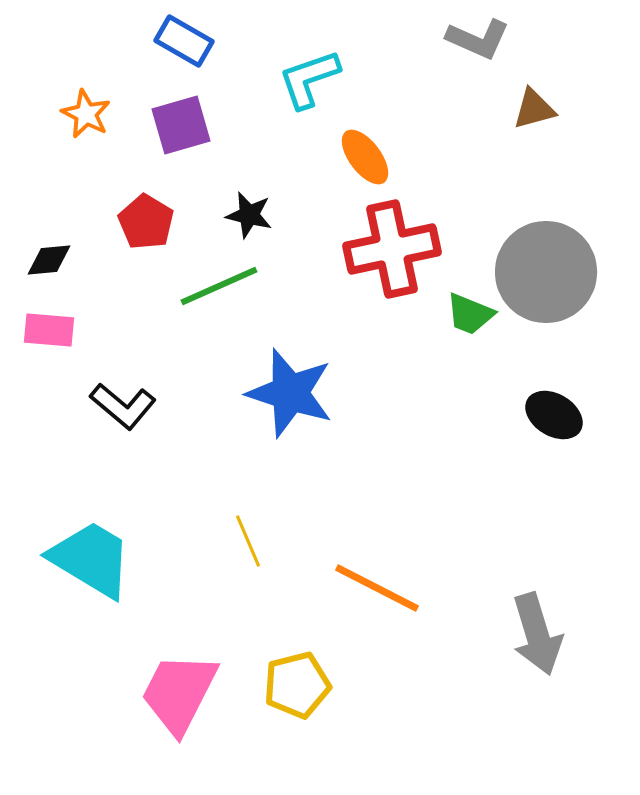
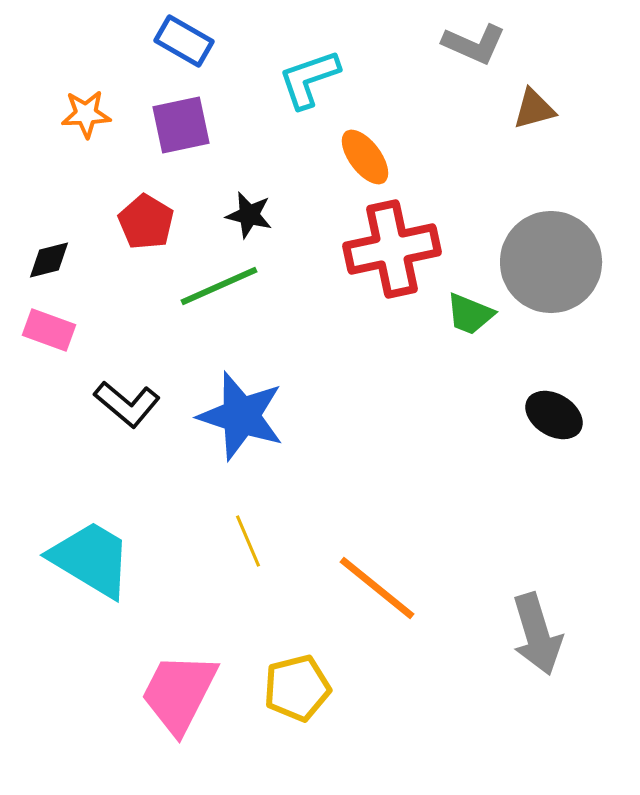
gray L-shape: moved 4 px left, 5 px down
orange star: rotated 30 degrees counterclockwise
purple square: rotated 4 degrees clockwise
black diamond: rotated 9 degrees counterclockwise
gray circle: moved 5 px right, 10 px up
pink rectangle: rotated 15 degrees clockwise
blue star: moved 49 px left, 23 px down
black L-shape: moved 4 px right, 2 px up
orange line: rotated 12 degrees clockwise
yellow pentagon: moved 3 px down
